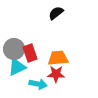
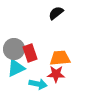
orange trapezoid: moved 2 px right
cyan triangle: moved 1 px left, 1 px down
